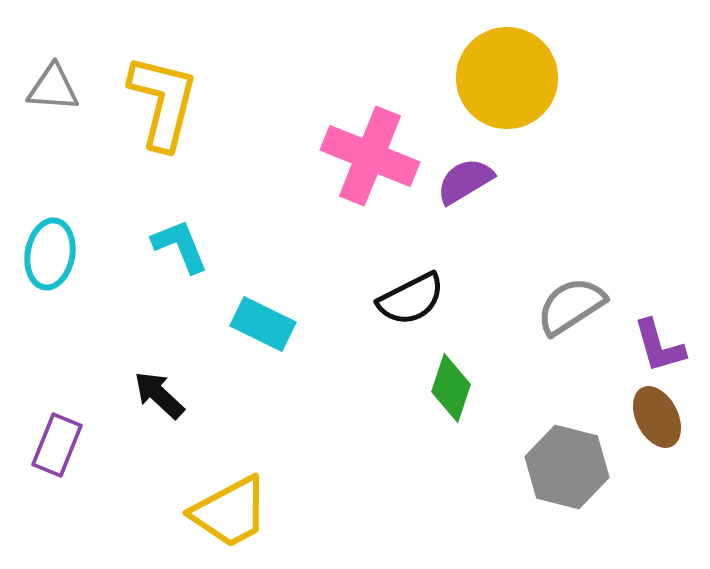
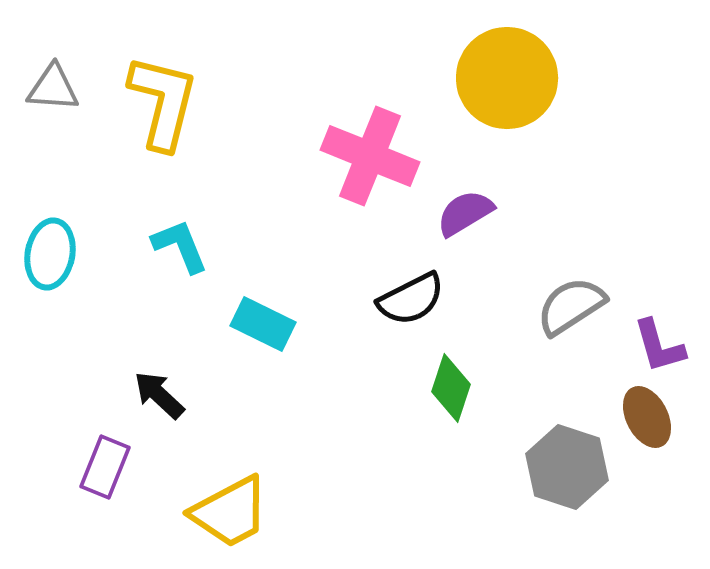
purple semicircle: moved 32 px down
brown ellipse: moved 10 px left
purple rectangle: moved 48 px right, 22 px down
gray hexagon: rotated 4 degrees clockwise
